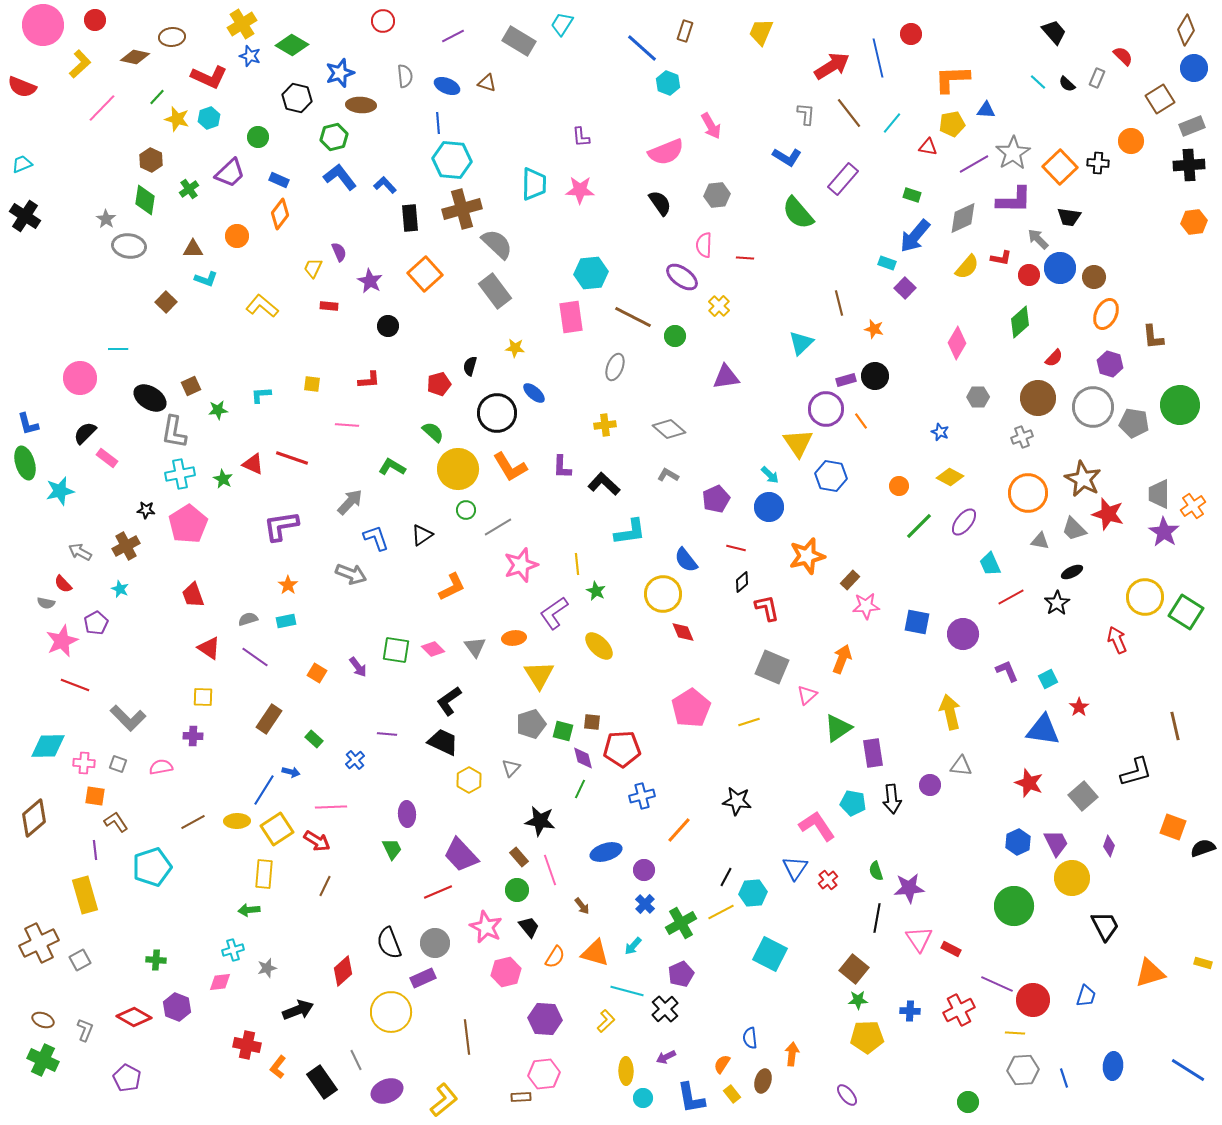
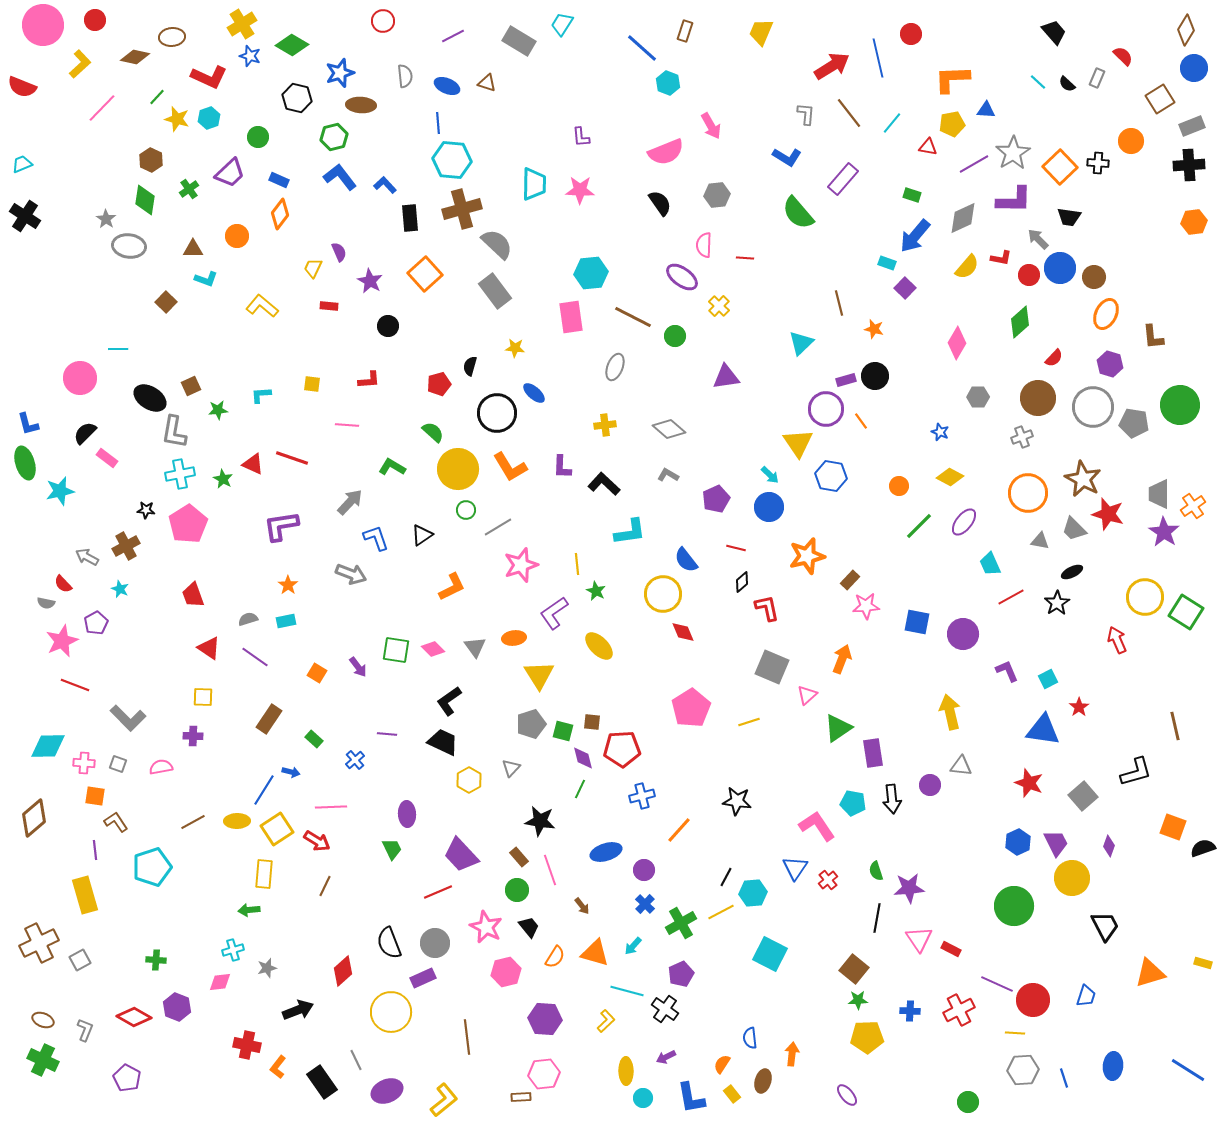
gray arrow at (80, 552): moved 7 px right, 5 px down
black cross at (665, 1009): rotated 12 degrees counterclockwise
